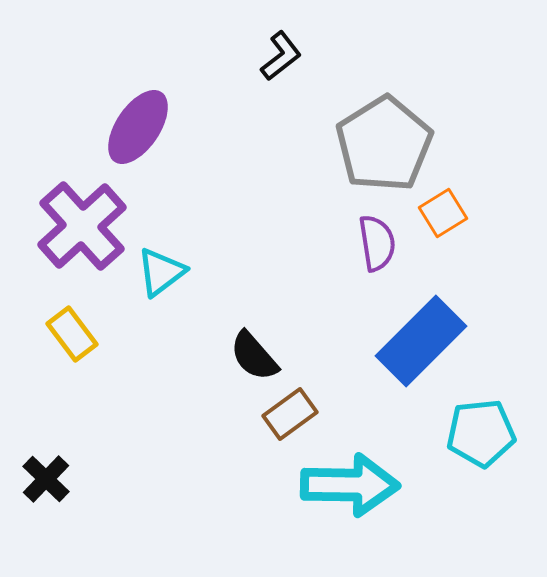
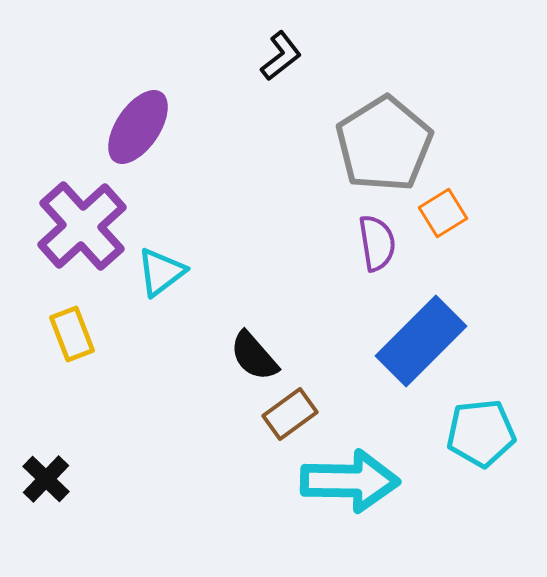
yellow rectangle: rotated 16 degrees clockwise
cyan arrow: moved 4 px up
